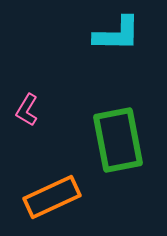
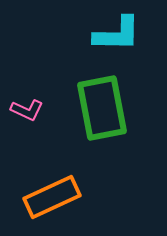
pink L-shape: rotated 96 degrees counterclockwise
green rectangle: moved 16 px left, 32 px up
